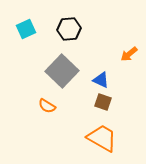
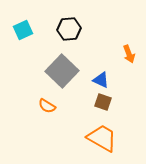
cyan square: moved 3 px left, 1 px down
orange arrow: rotated 72 degrees counterclockwise
